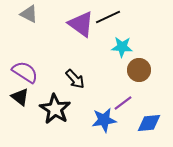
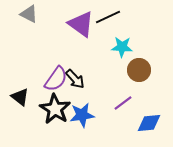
purple semicircle: moved 31 px right, 7 px down; rotated 92 degrees clockwise
blue star: moved 22 px left, 5 px up
